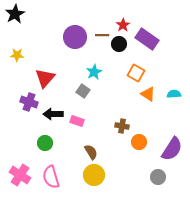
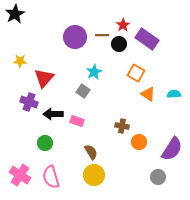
yellow star: moved 3 px right, 6 px down
red triangle: moved 1 px left
